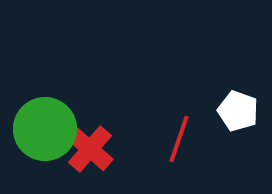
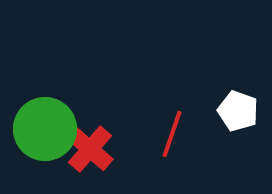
red line: moved 7 px left, 5 px up
